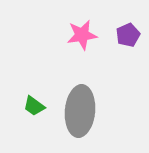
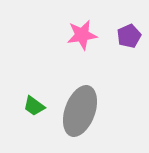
purple pentagon: moved 1 px right, 1 px down
gray ellipse: rotated 15 degrees clockwise
